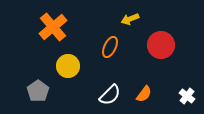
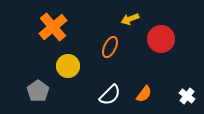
red circle: moved 6 px up
